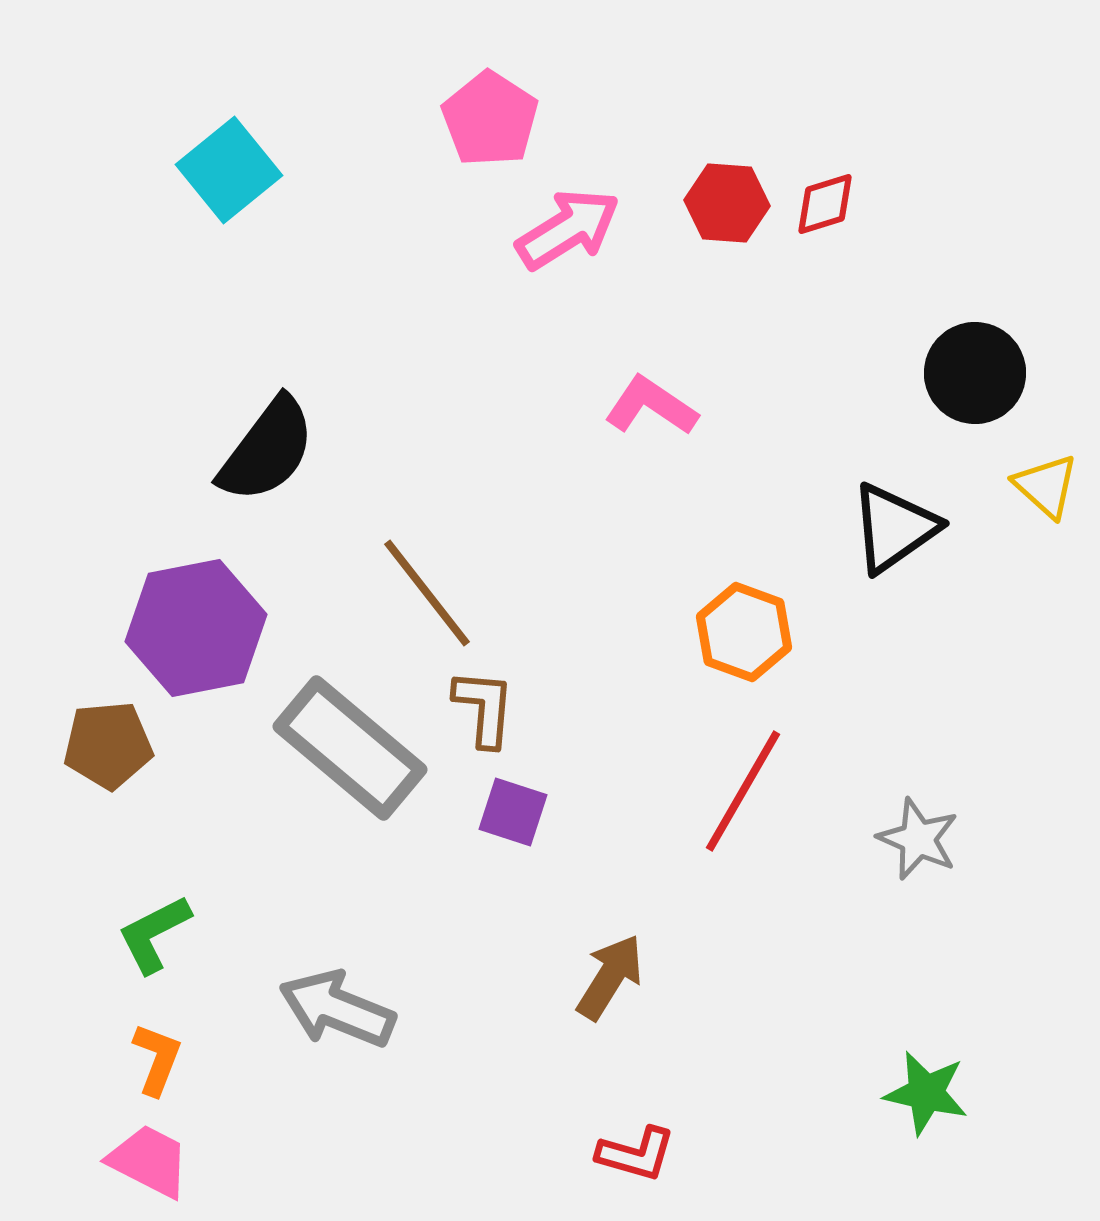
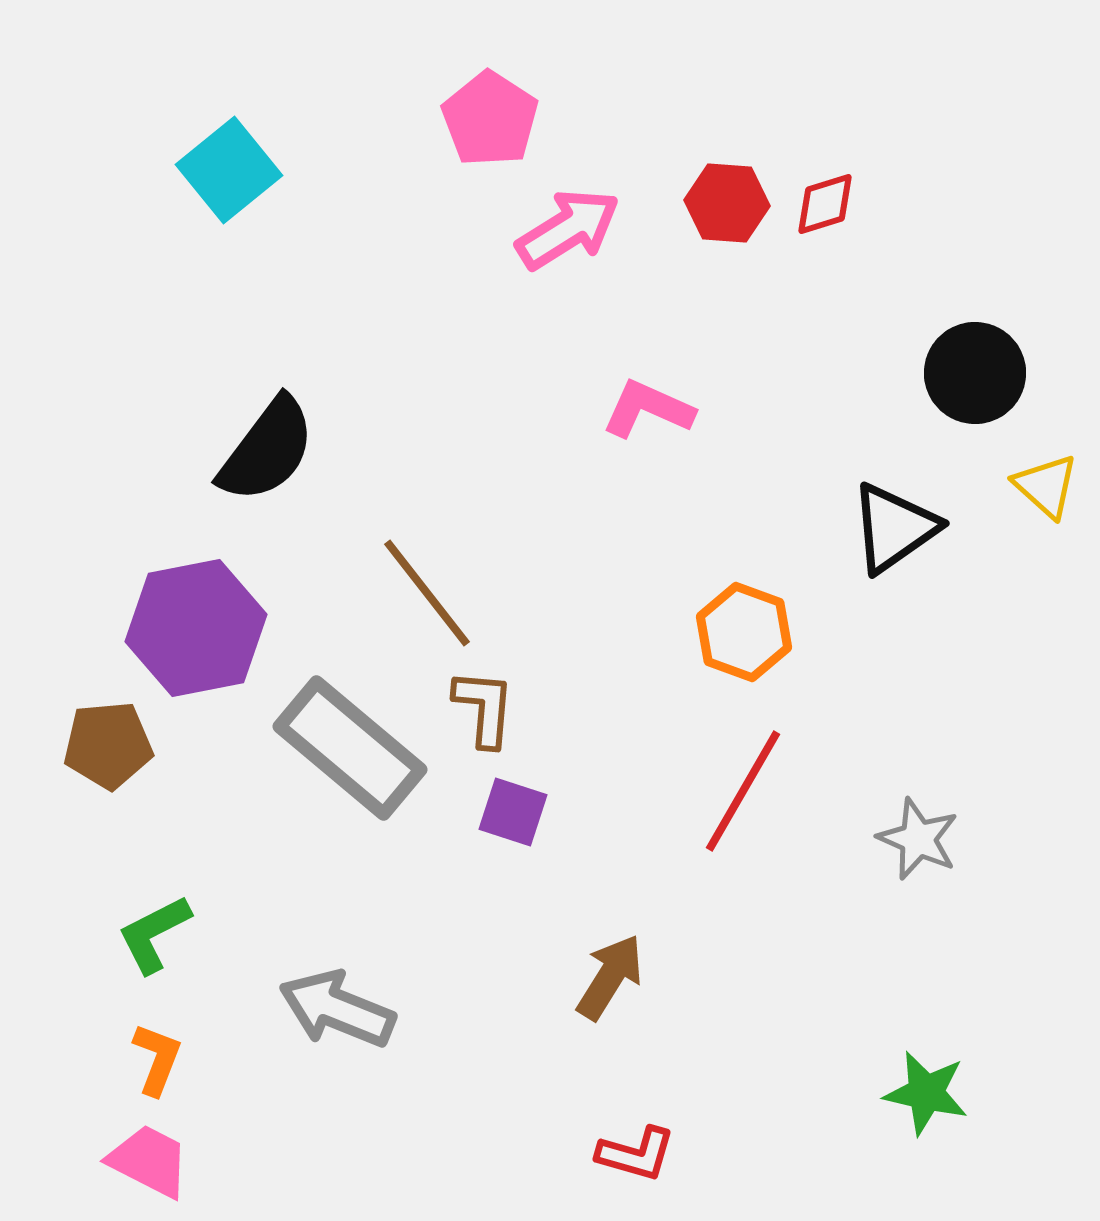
pink L-shape: moved 3 px left, 3 px down; rotated 10 degrees counterclockwise
